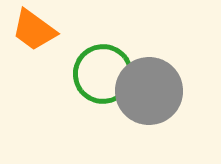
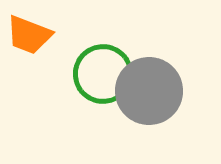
orange trapezoid: moved 5 px left, 5 px down; rotated 15 degrees counterclockwise
